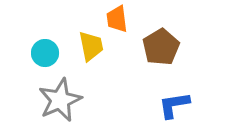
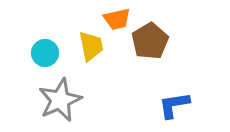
orange trapezoid: rotated 96 degrees counterclockwise
brown pentagon: moved 11 px left, 6 px up
